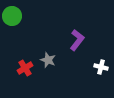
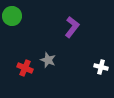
purple L-shape: moved 5 px left, 13 px up
red cross: rotated 35 degrees counterclockwise
